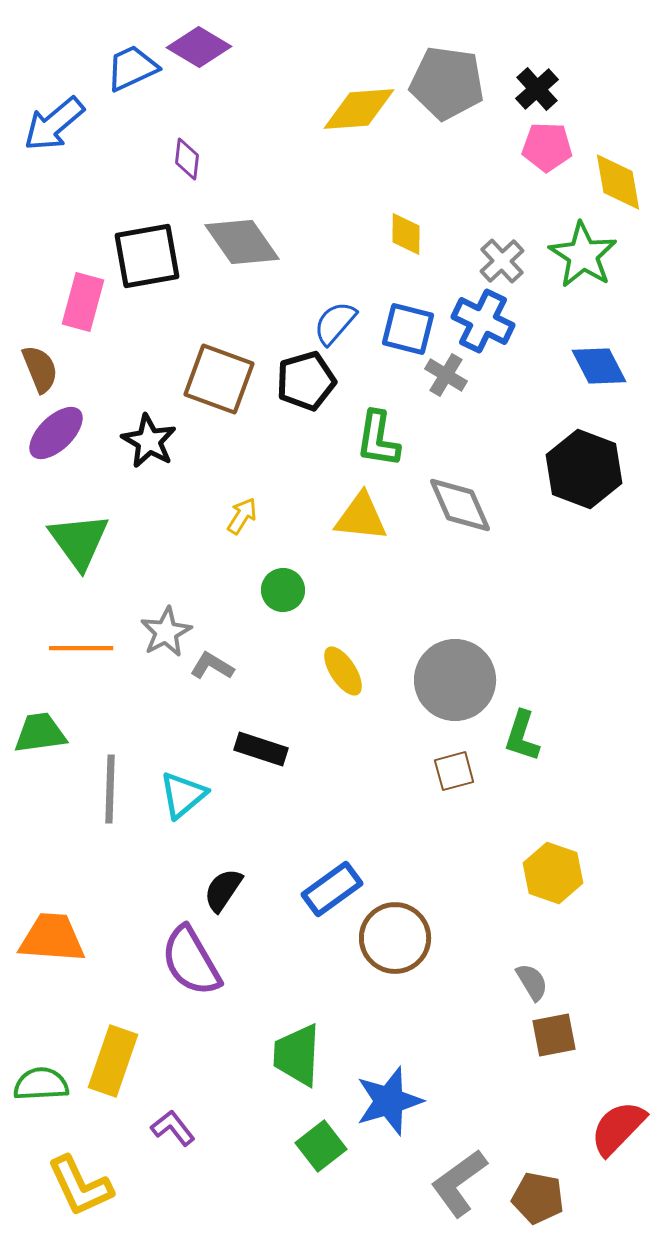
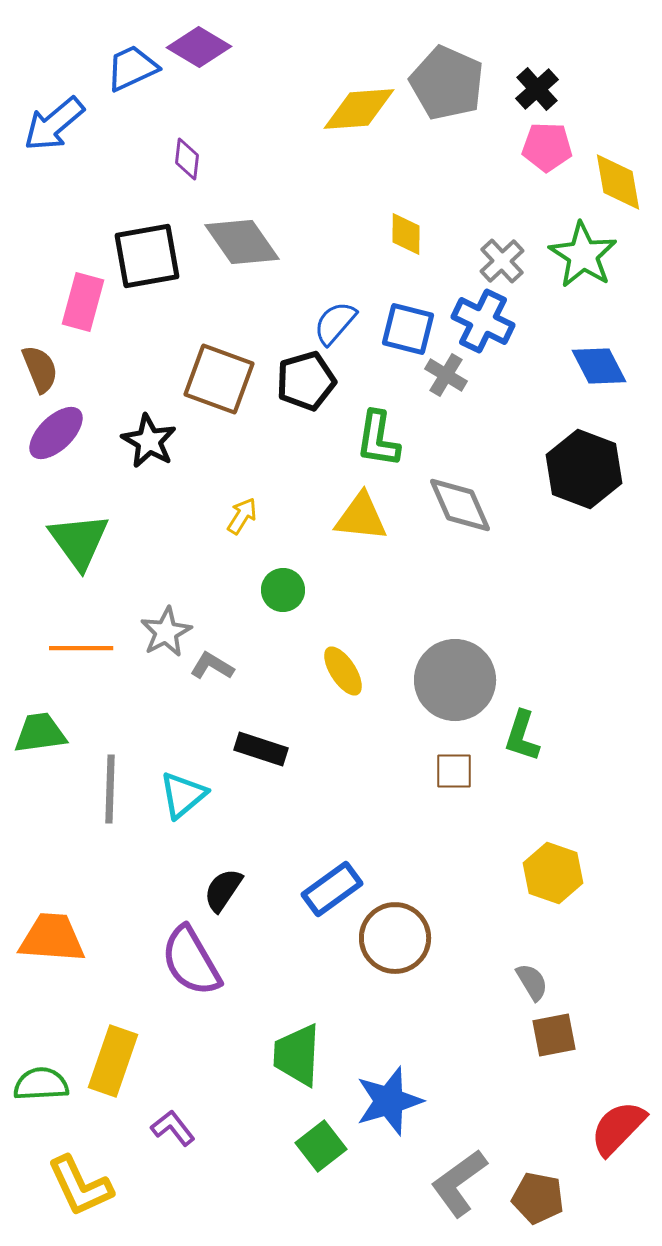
gray pentagon at (447, 83): rotated 16 degrees clockwise
brown square at (454, 771): rotated 15 degrees clockwise
